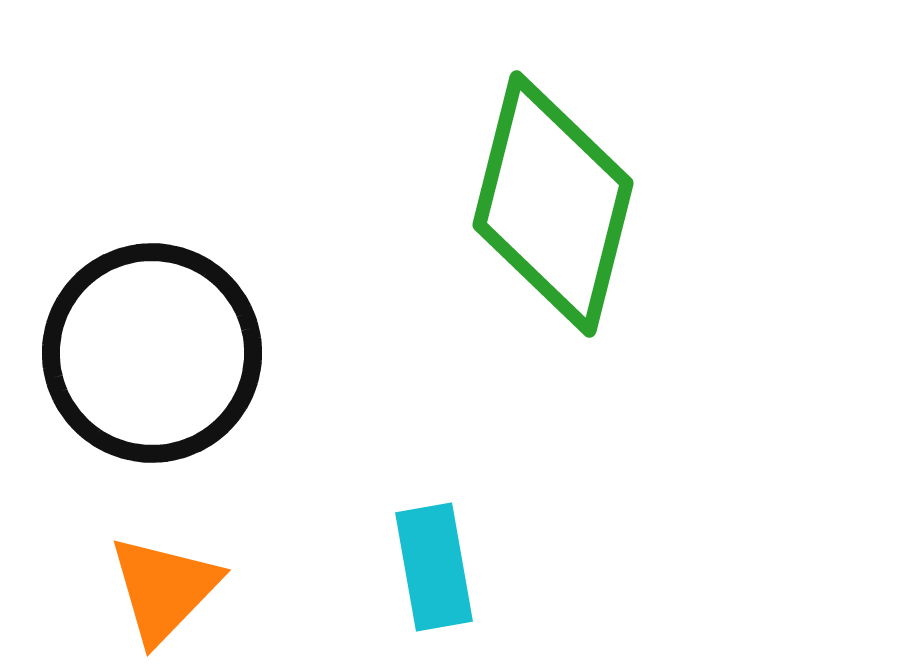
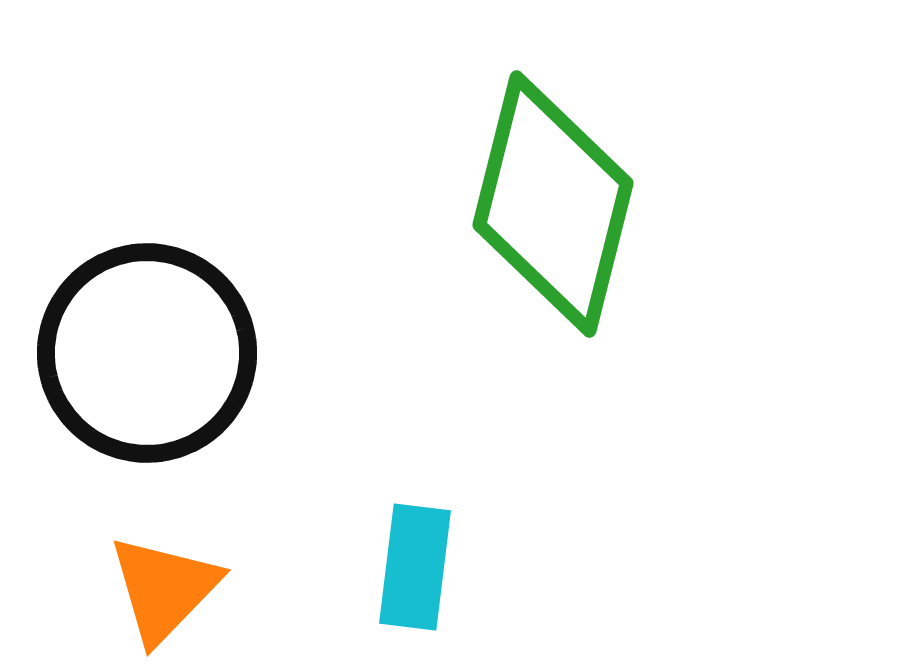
black circle: moved 5 px left
cyan rectangle: moved 19 px left; rotated 17 degrees clockwise
